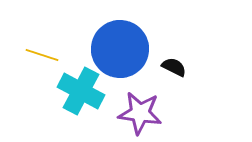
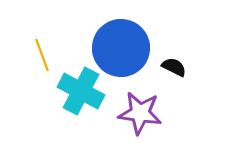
blue circle: moved 1 px right, 1 px up
yellow line: rotated 52 degrees clockwise
